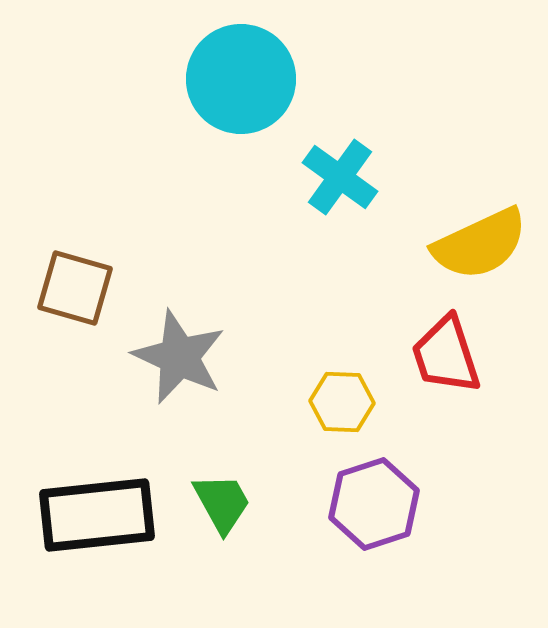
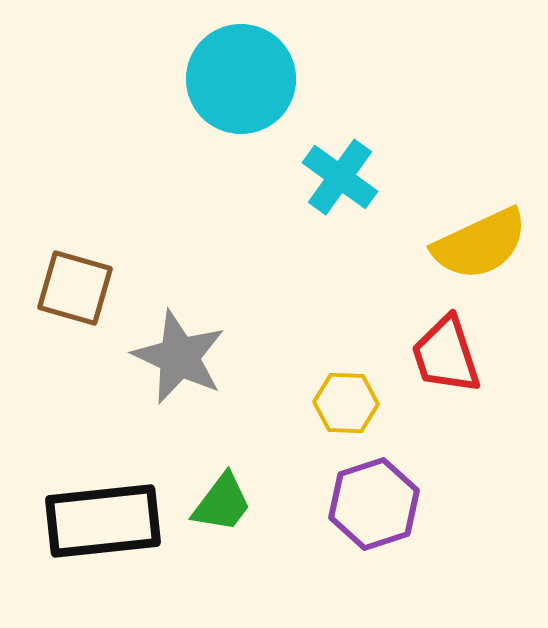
yellow hexagon: moved 4 px right, 1 px down
green trapezoid: rotated 66 degrees clockwise
black rectangle: moved 6 px right, 6 px down
